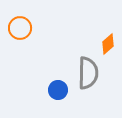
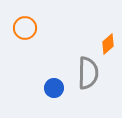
orange circle: moved 5 px right
blue circle: moved 4 px left, 2 px up
